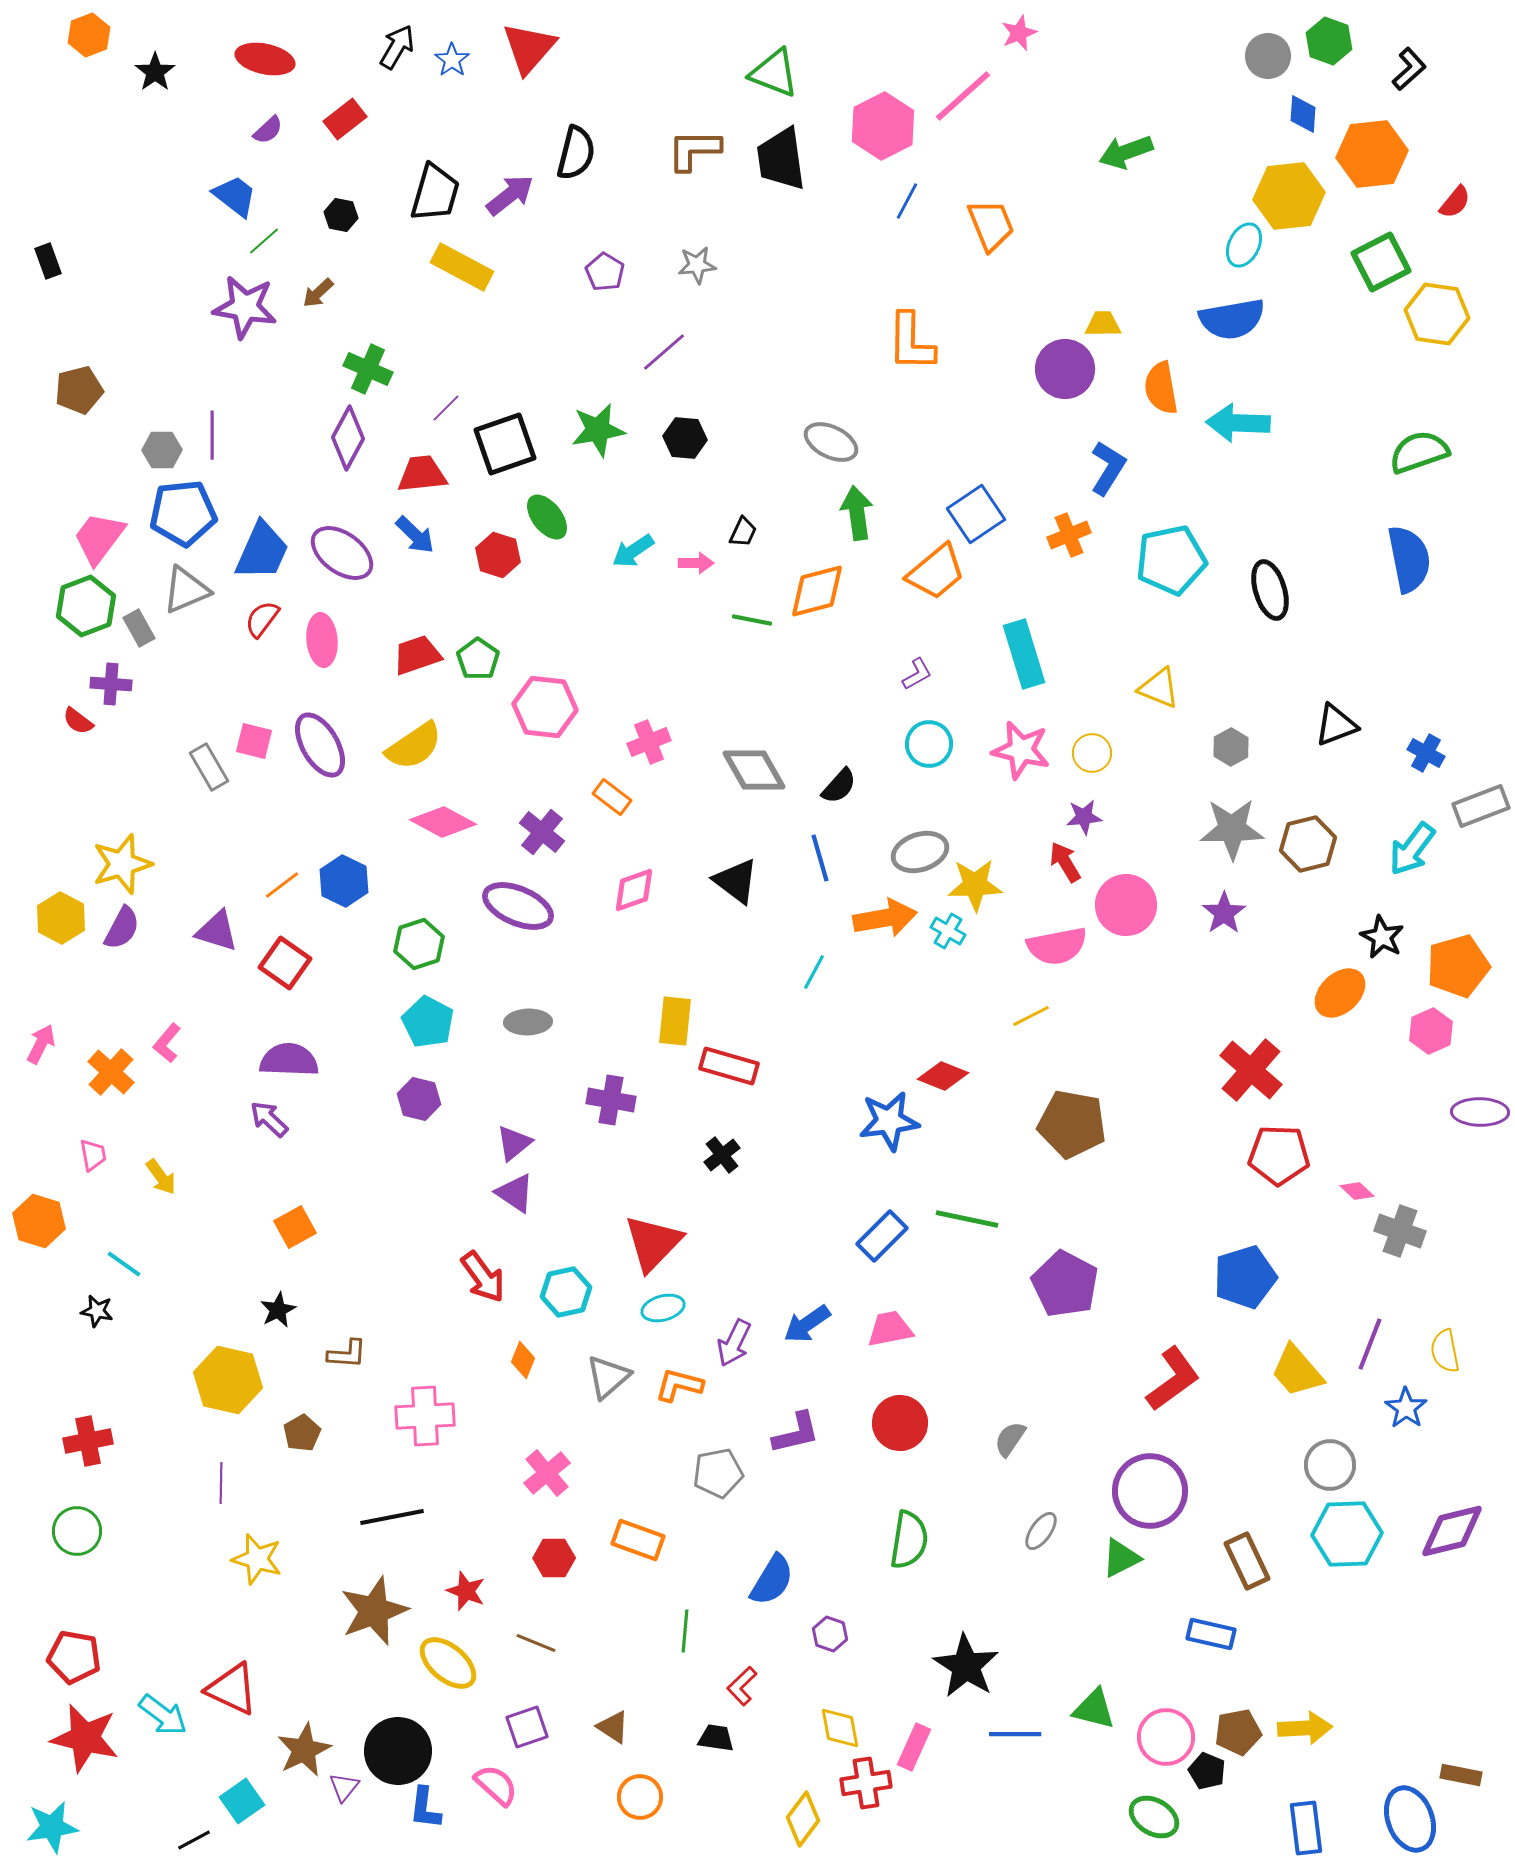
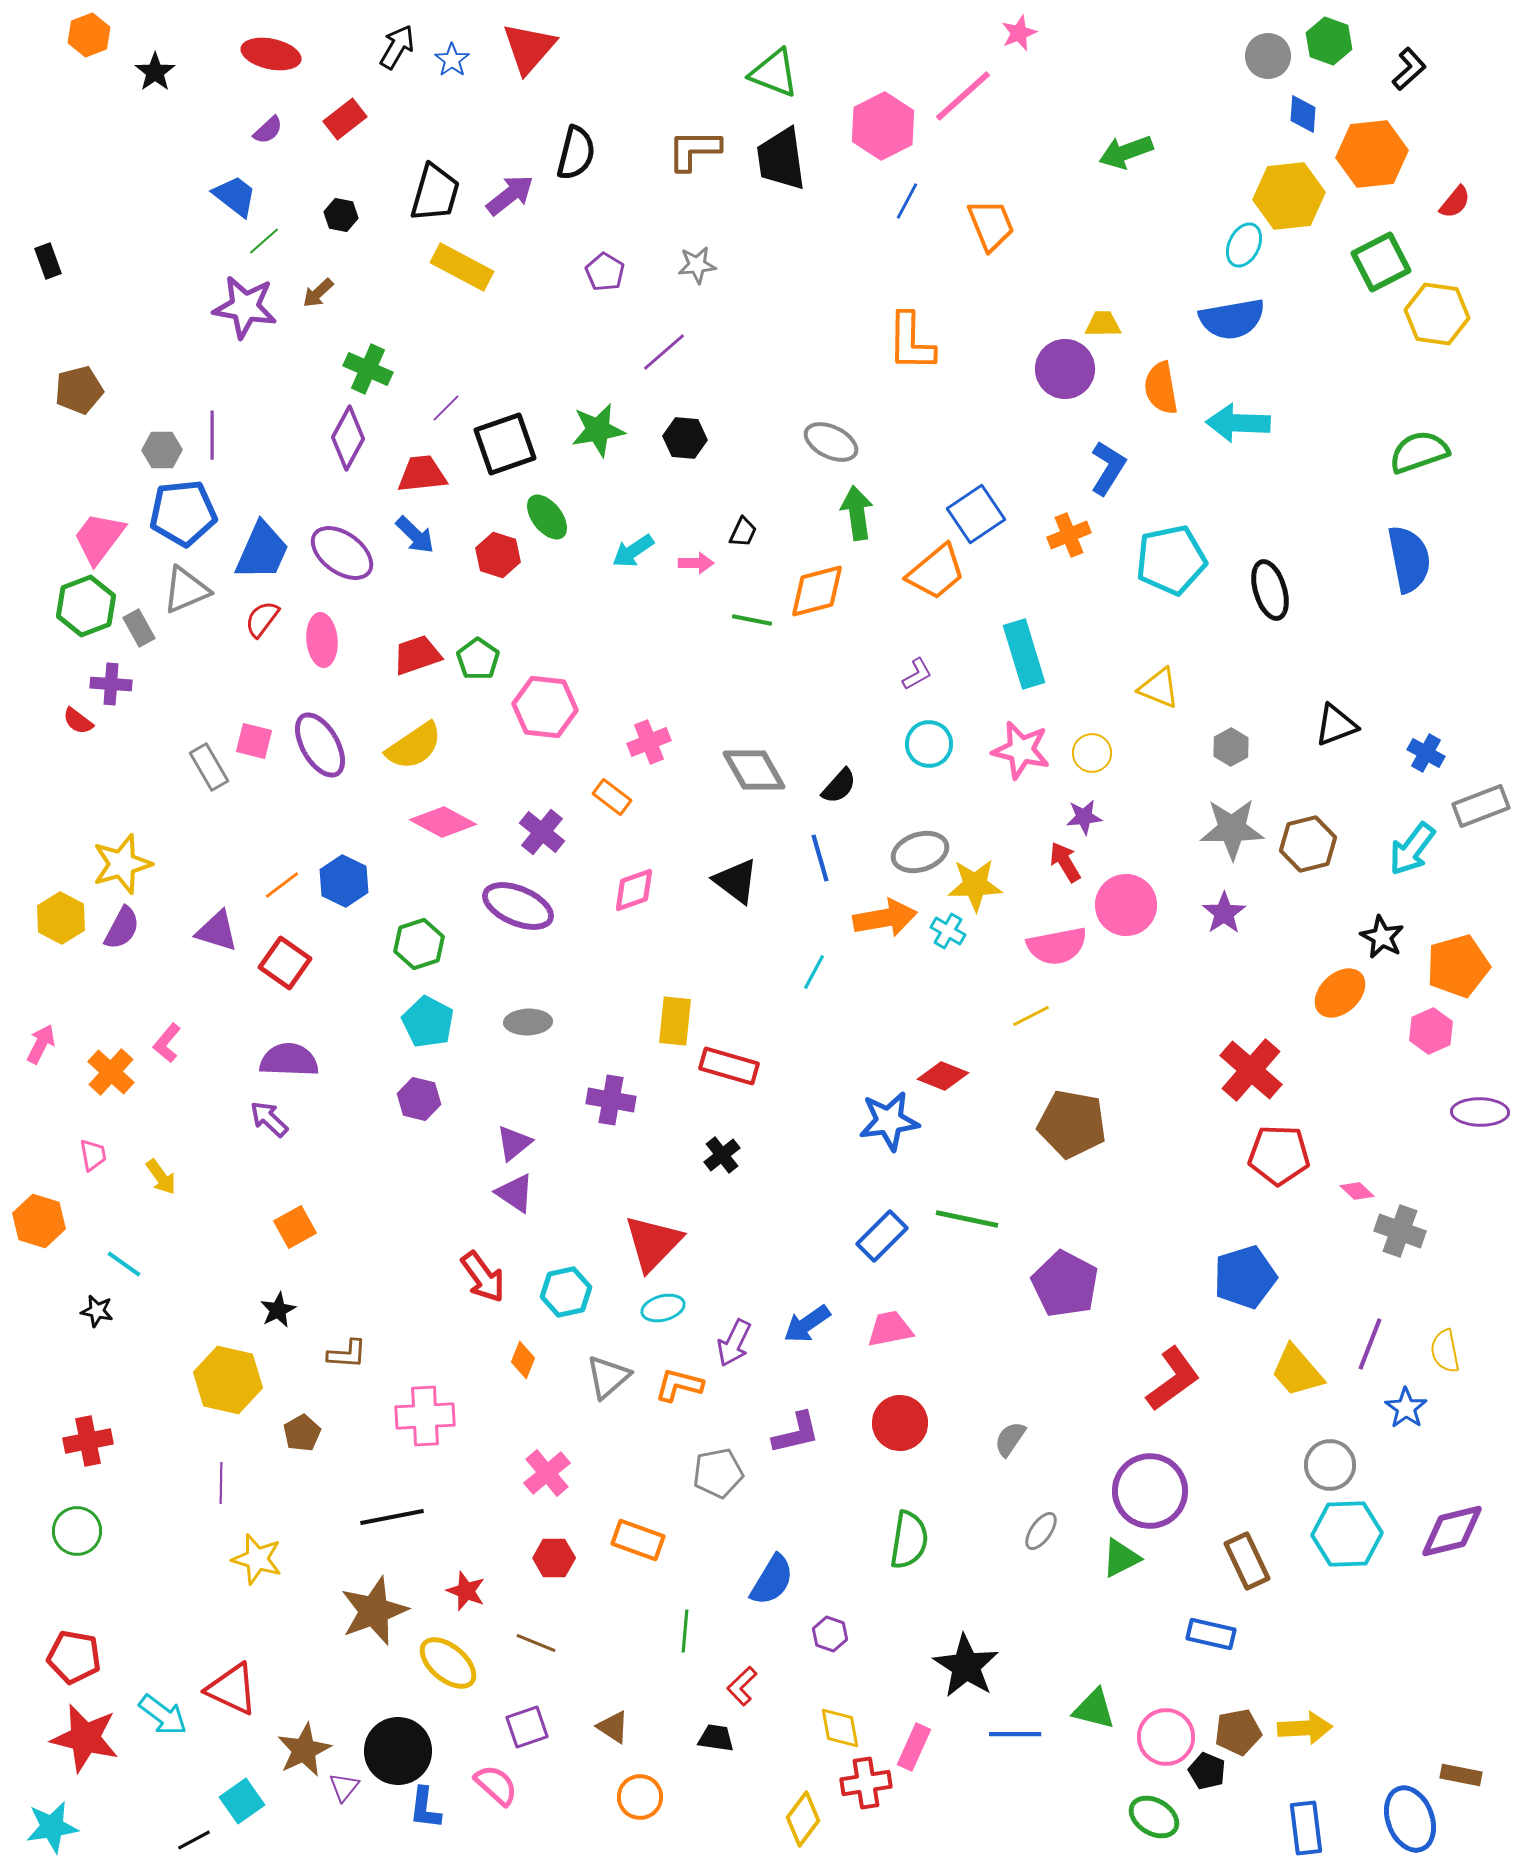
red ellipse at (265, 59): moved 6 px right, 5 px up
